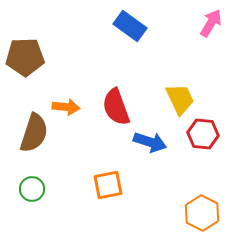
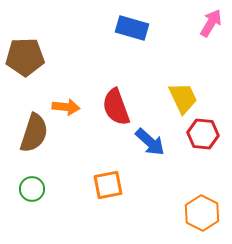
blue rectangle: moved 2 px right, 2 px down; rotated 20 degrees counterclockwise
yellow trapezoid: moved 3 px right, 1 px up
blue arrow: rotated 24 degrees clockwise
